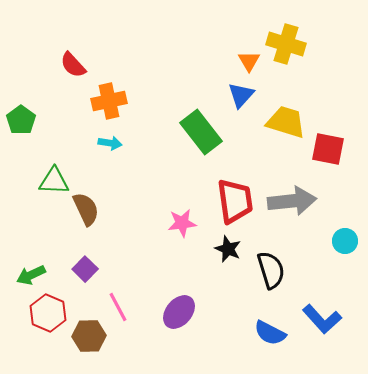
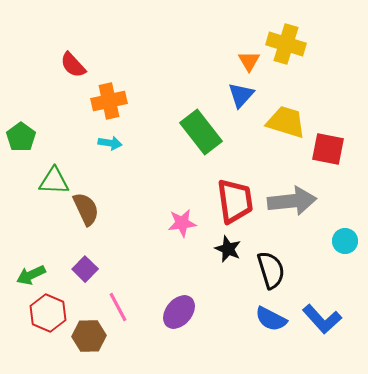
green pentagon: moved 17 px down
blue semicircle: moved 1 px right, 14 px up
